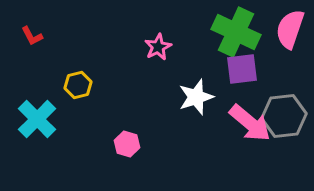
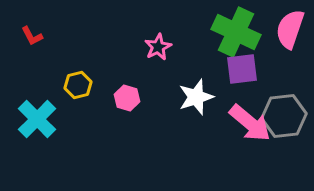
pink hexagon: moved 46 px up
